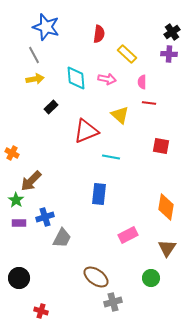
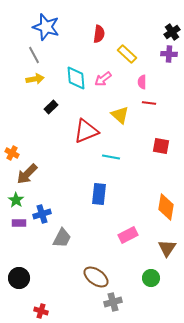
pink arrow: moved 4 px left; rotated 132 degrees clockwise
brown arrow: moved 4 px left, 7 px up
blue cross: moved 3 px left, 3 px up
